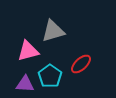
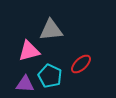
gray triangle: moved 2 px left, 1 px up; rotated 10 degrees clockwise
pink triangle: moved 1 px right
cyan pentagon: rotated 10 degrees counterclockwise
